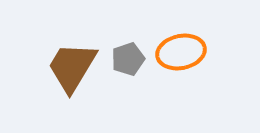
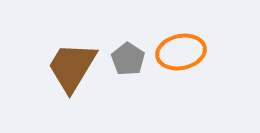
gray pentagon: rotated 20 degrees counterclockwise
